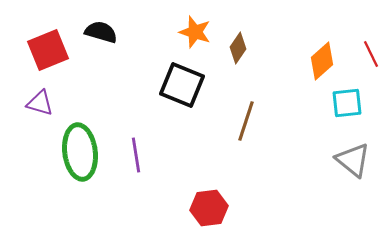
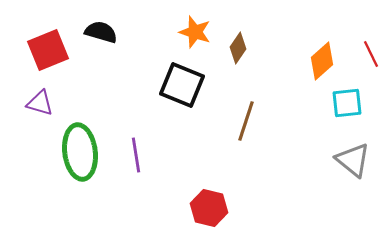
red hexagon: rotated 21 degrees clockwise
